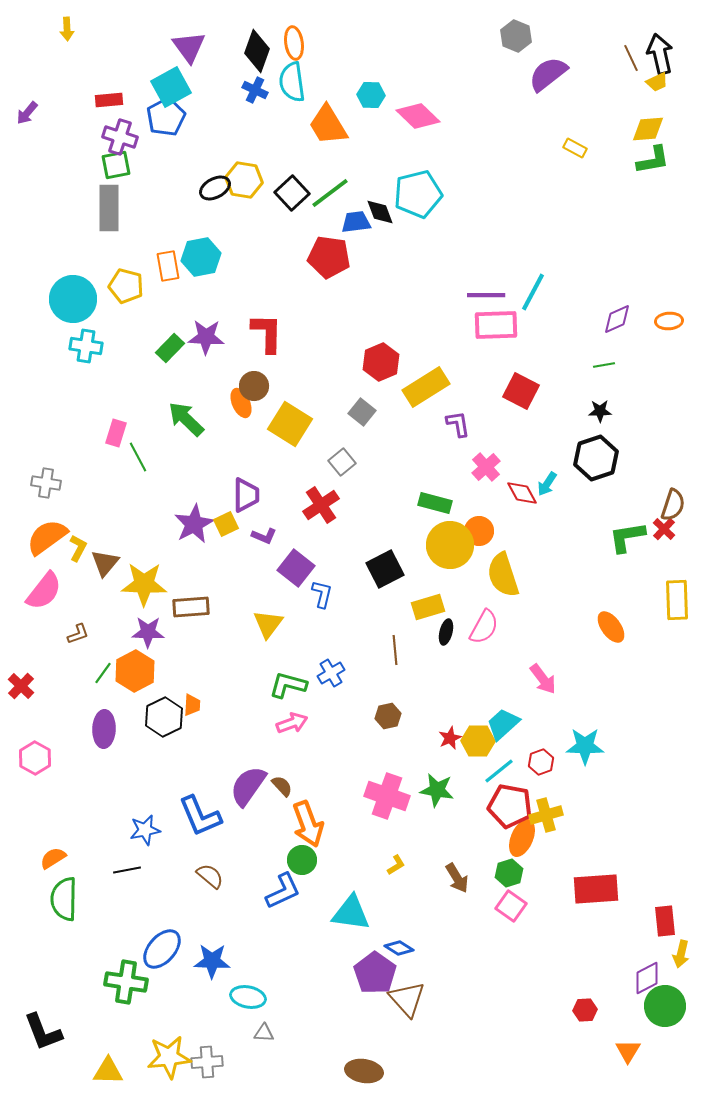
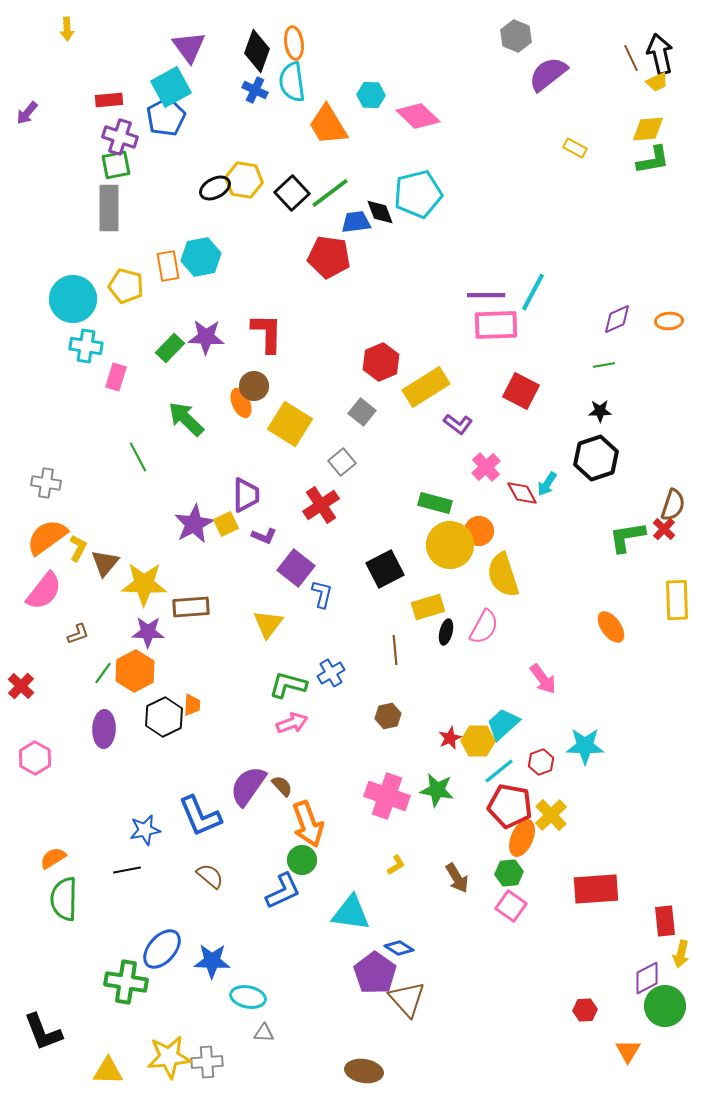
purple L-shape at (458, 424): rotated 136 degrees clockwise
pink rectangle at (116, 433): moved 56 px up
yellow cross at (546, 815): moved 5 px right; rotated 28 degrees counterclockwise
green hexagon at (509, 873): rotated 12 degrees clockwise
